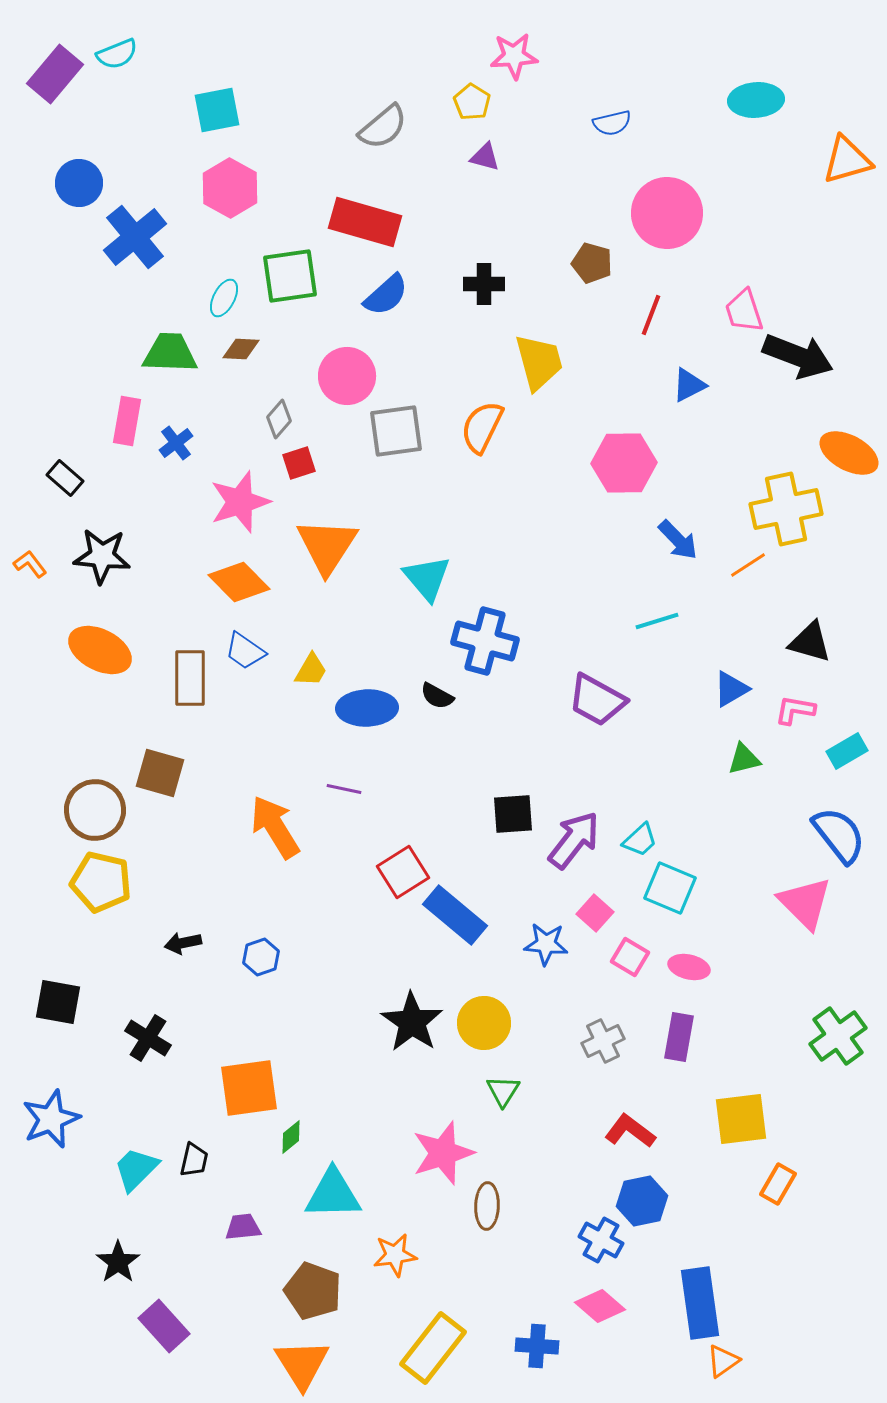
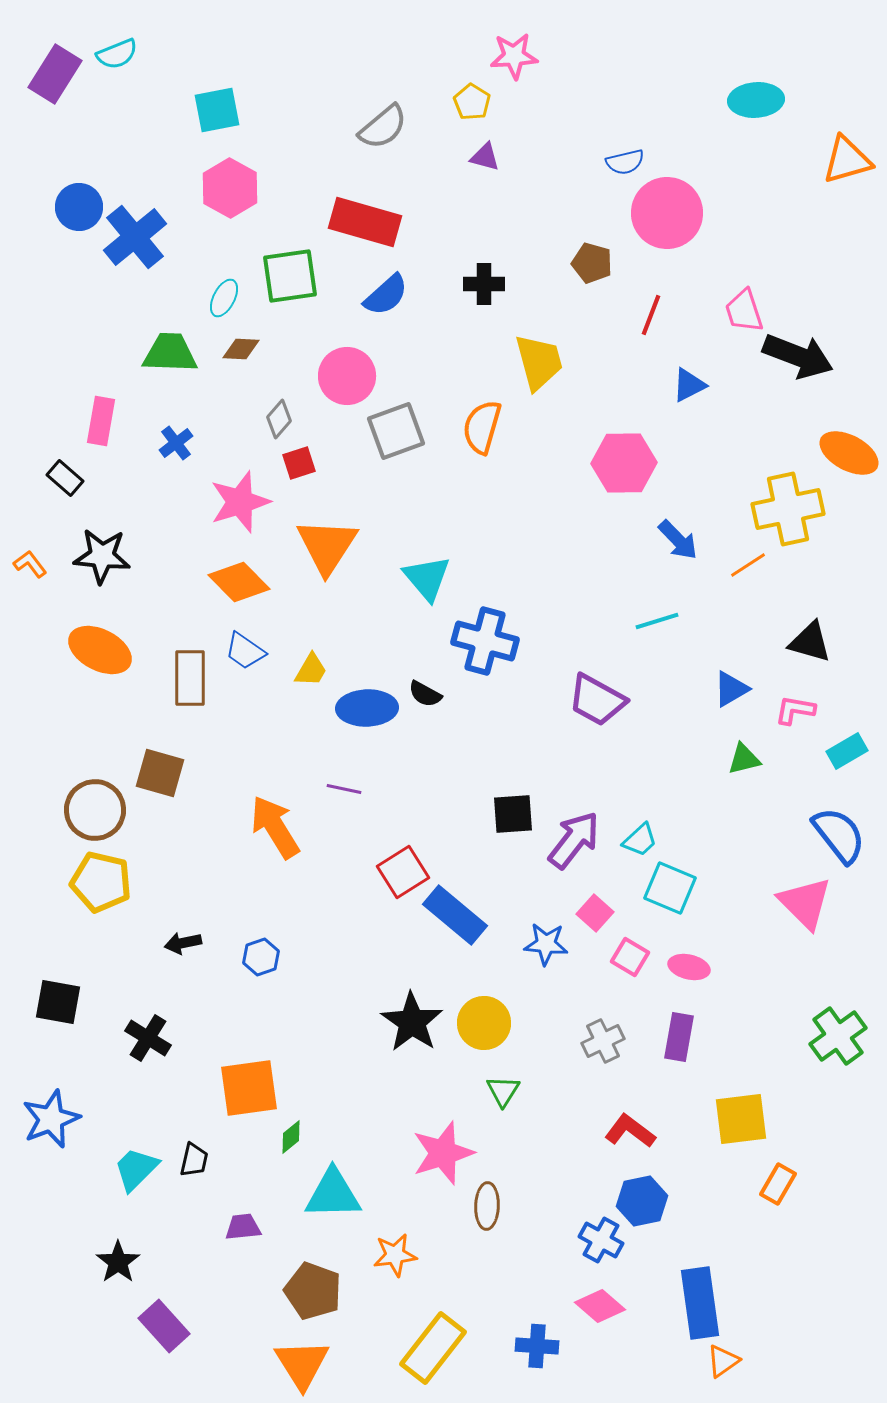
purple rectangle at (55, 74): rotated 8 degrees counterclockwise
blue semicircle at (612, 123): moved 13 px right, 39 px down
blue circle at (79, 183): moved 24 px down
pink rectangle at (127, 421): moved 26 px left
orange semicircle at (482, 427): rotated 10 degrees counterclockwise
gray square at (396, 431): rotated 12 degrees counterclockwise
yellow cross at (786, 509): moved 2 px right
black semicircle at (437, 696): moved 12 px left, 2 px up
